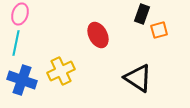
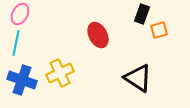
pink ellipse: rotated 10 degrees clockwise
yellow cross: moved 1 px left, 2 px down
